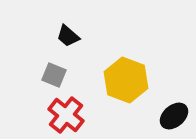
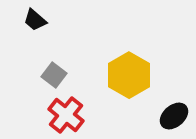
black trapezoid: moved 33 px left, 16 px up
gray square: rotated 15 degrees clockwise
yellow hexagon: moved 3 px right, 5 px up; rotated 9 degrees clockwise
